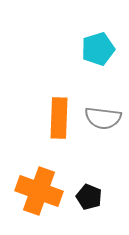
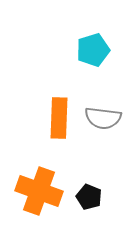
cyan pentagon: moved 5 px left, 1 px down
